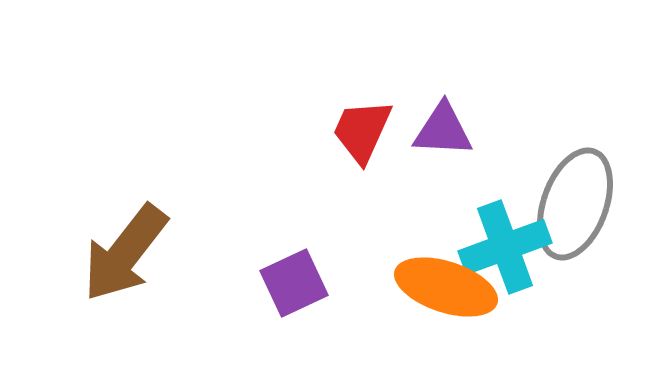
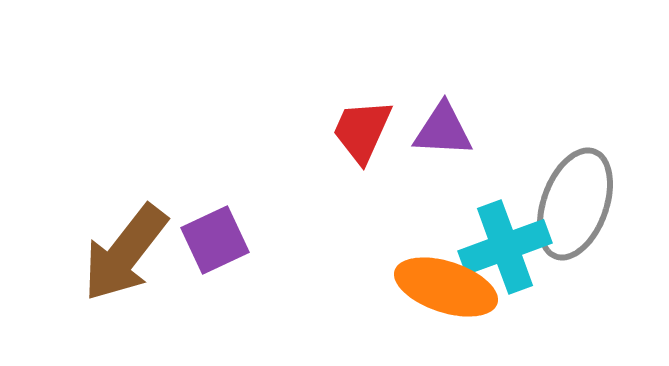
purple square: moved 79 px left, 43 px up
